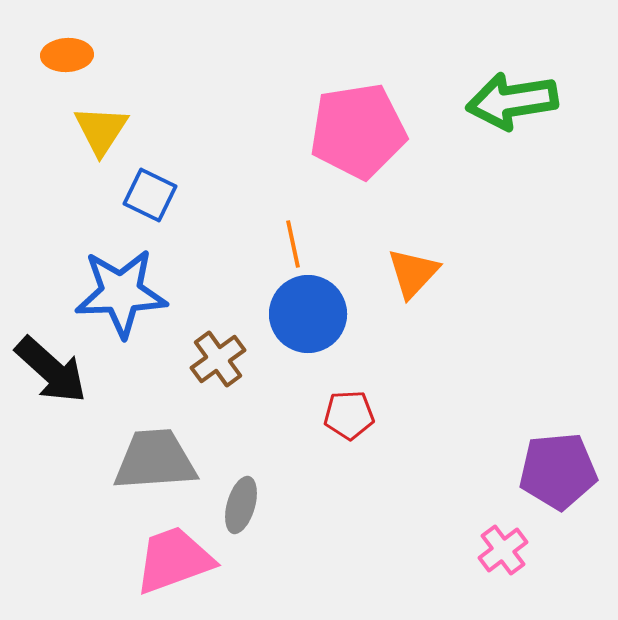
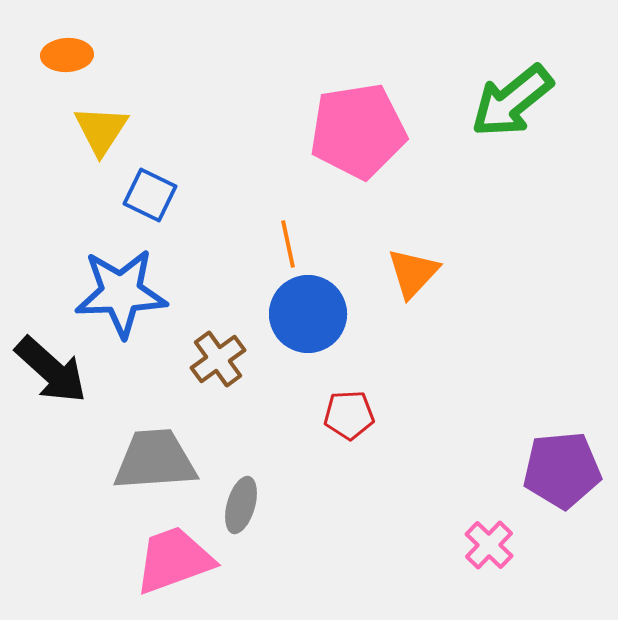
green arrow: rotated 30 degrees counterclockwise
orange line: moved 5 px left
purple pentagon: moved 4 px right, 1 px up
pink cross: moved 14 px left, 5 px up; rotated 9 degrees counterclockwise
